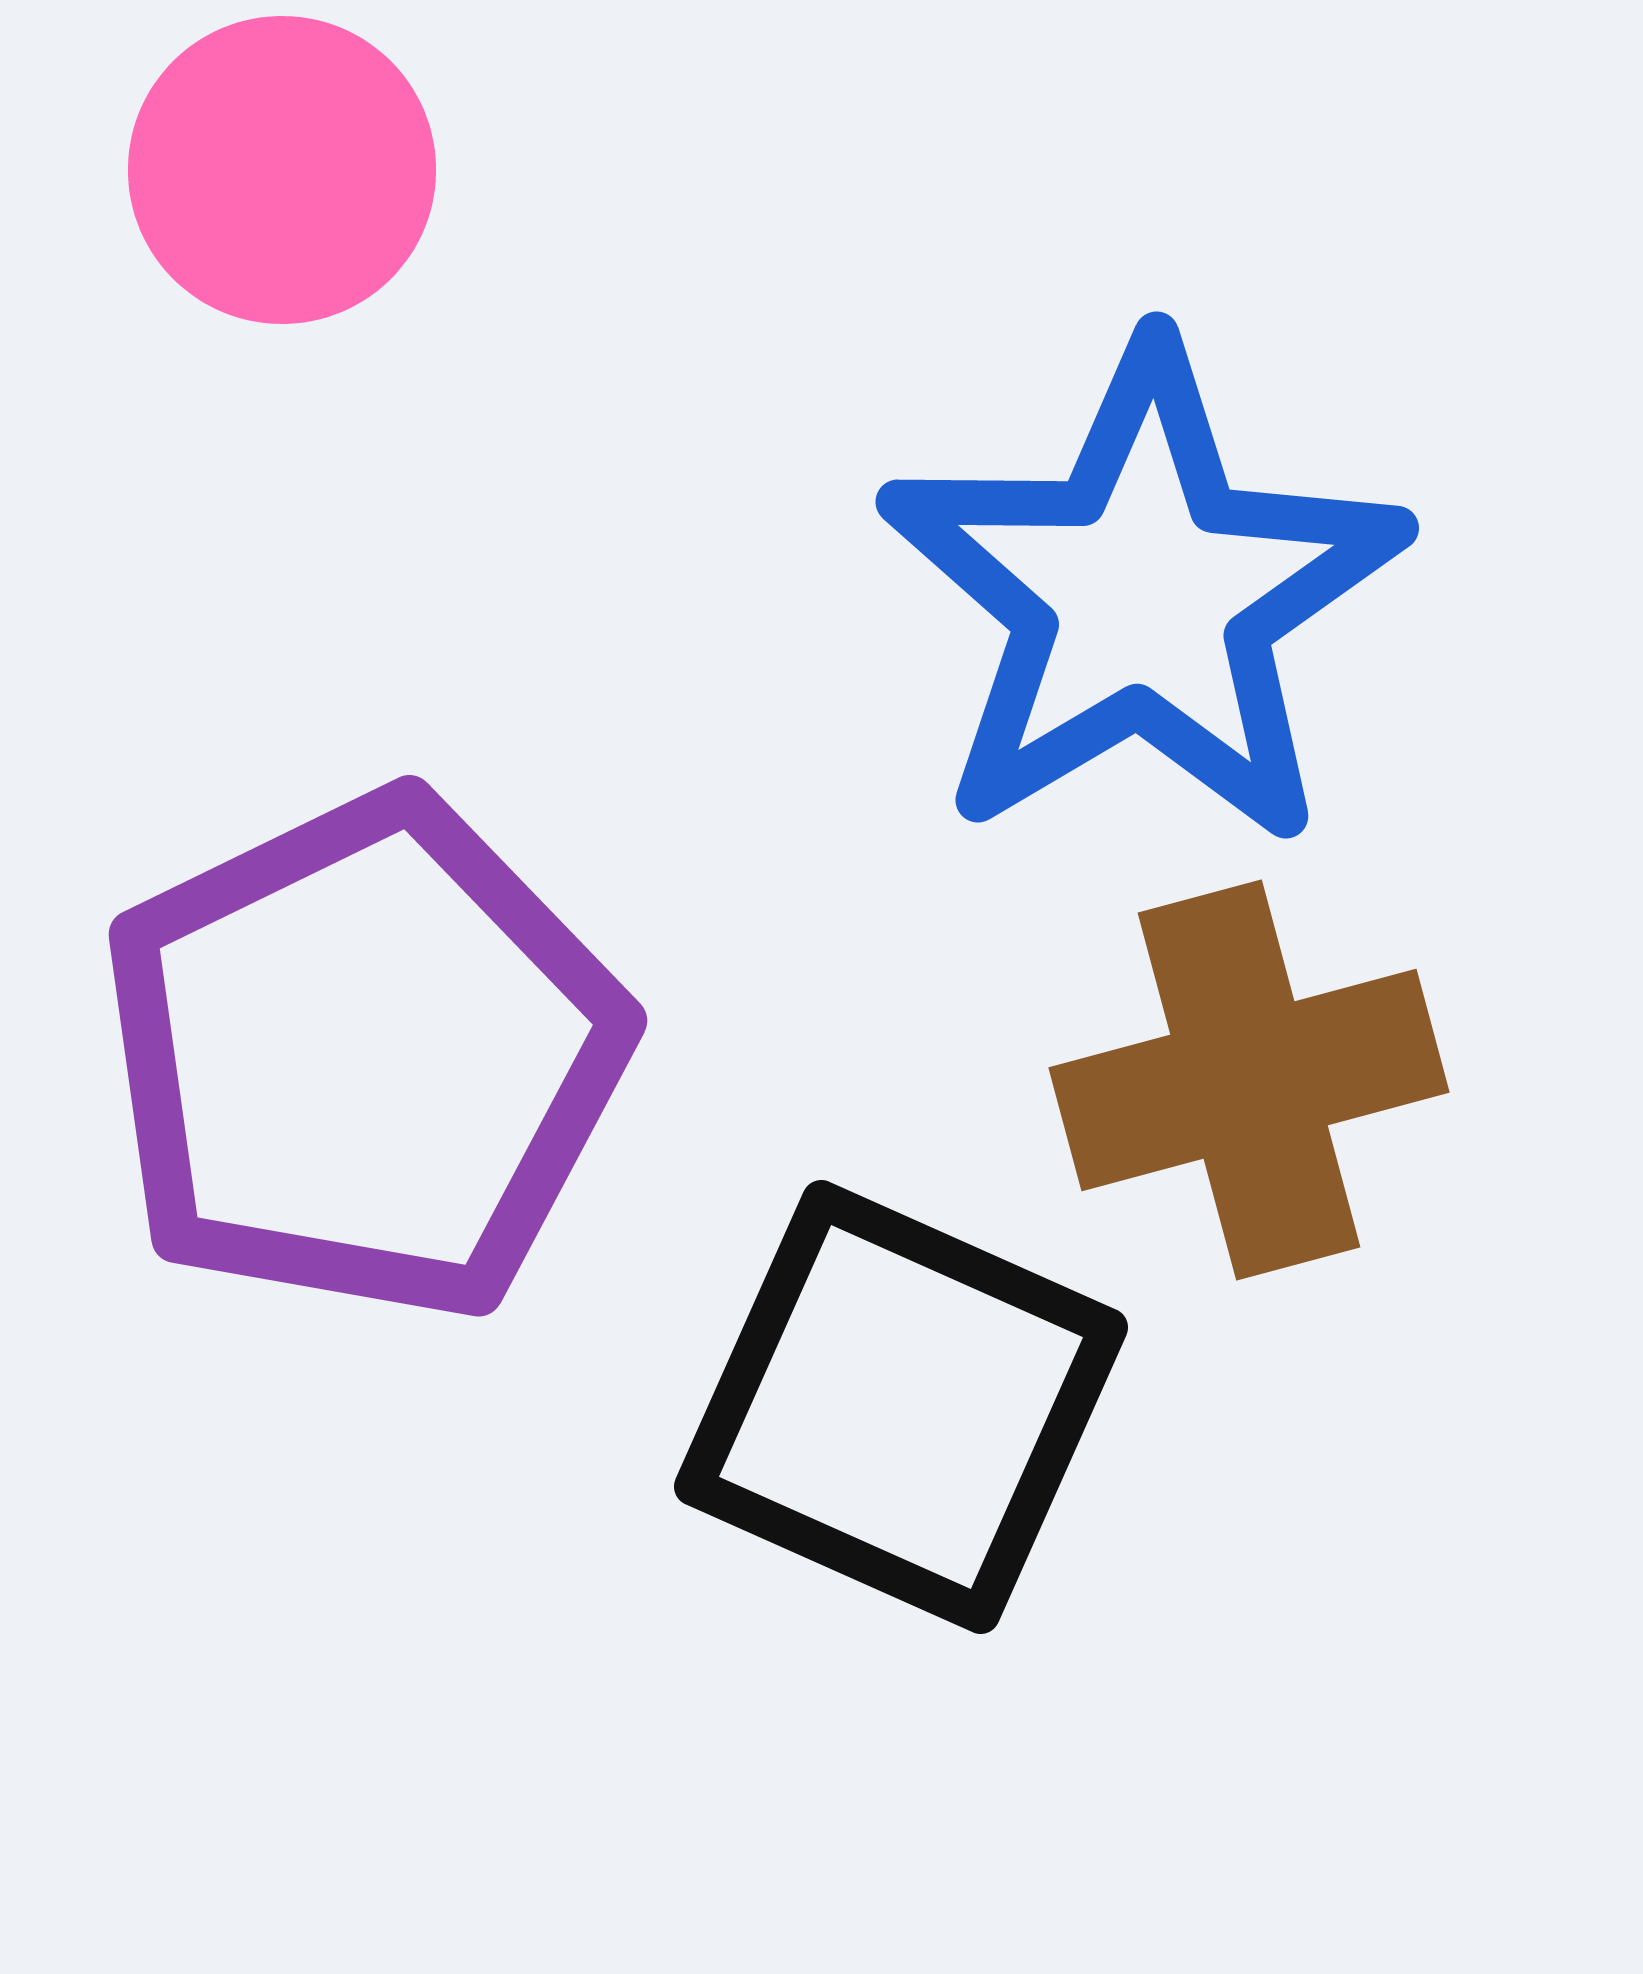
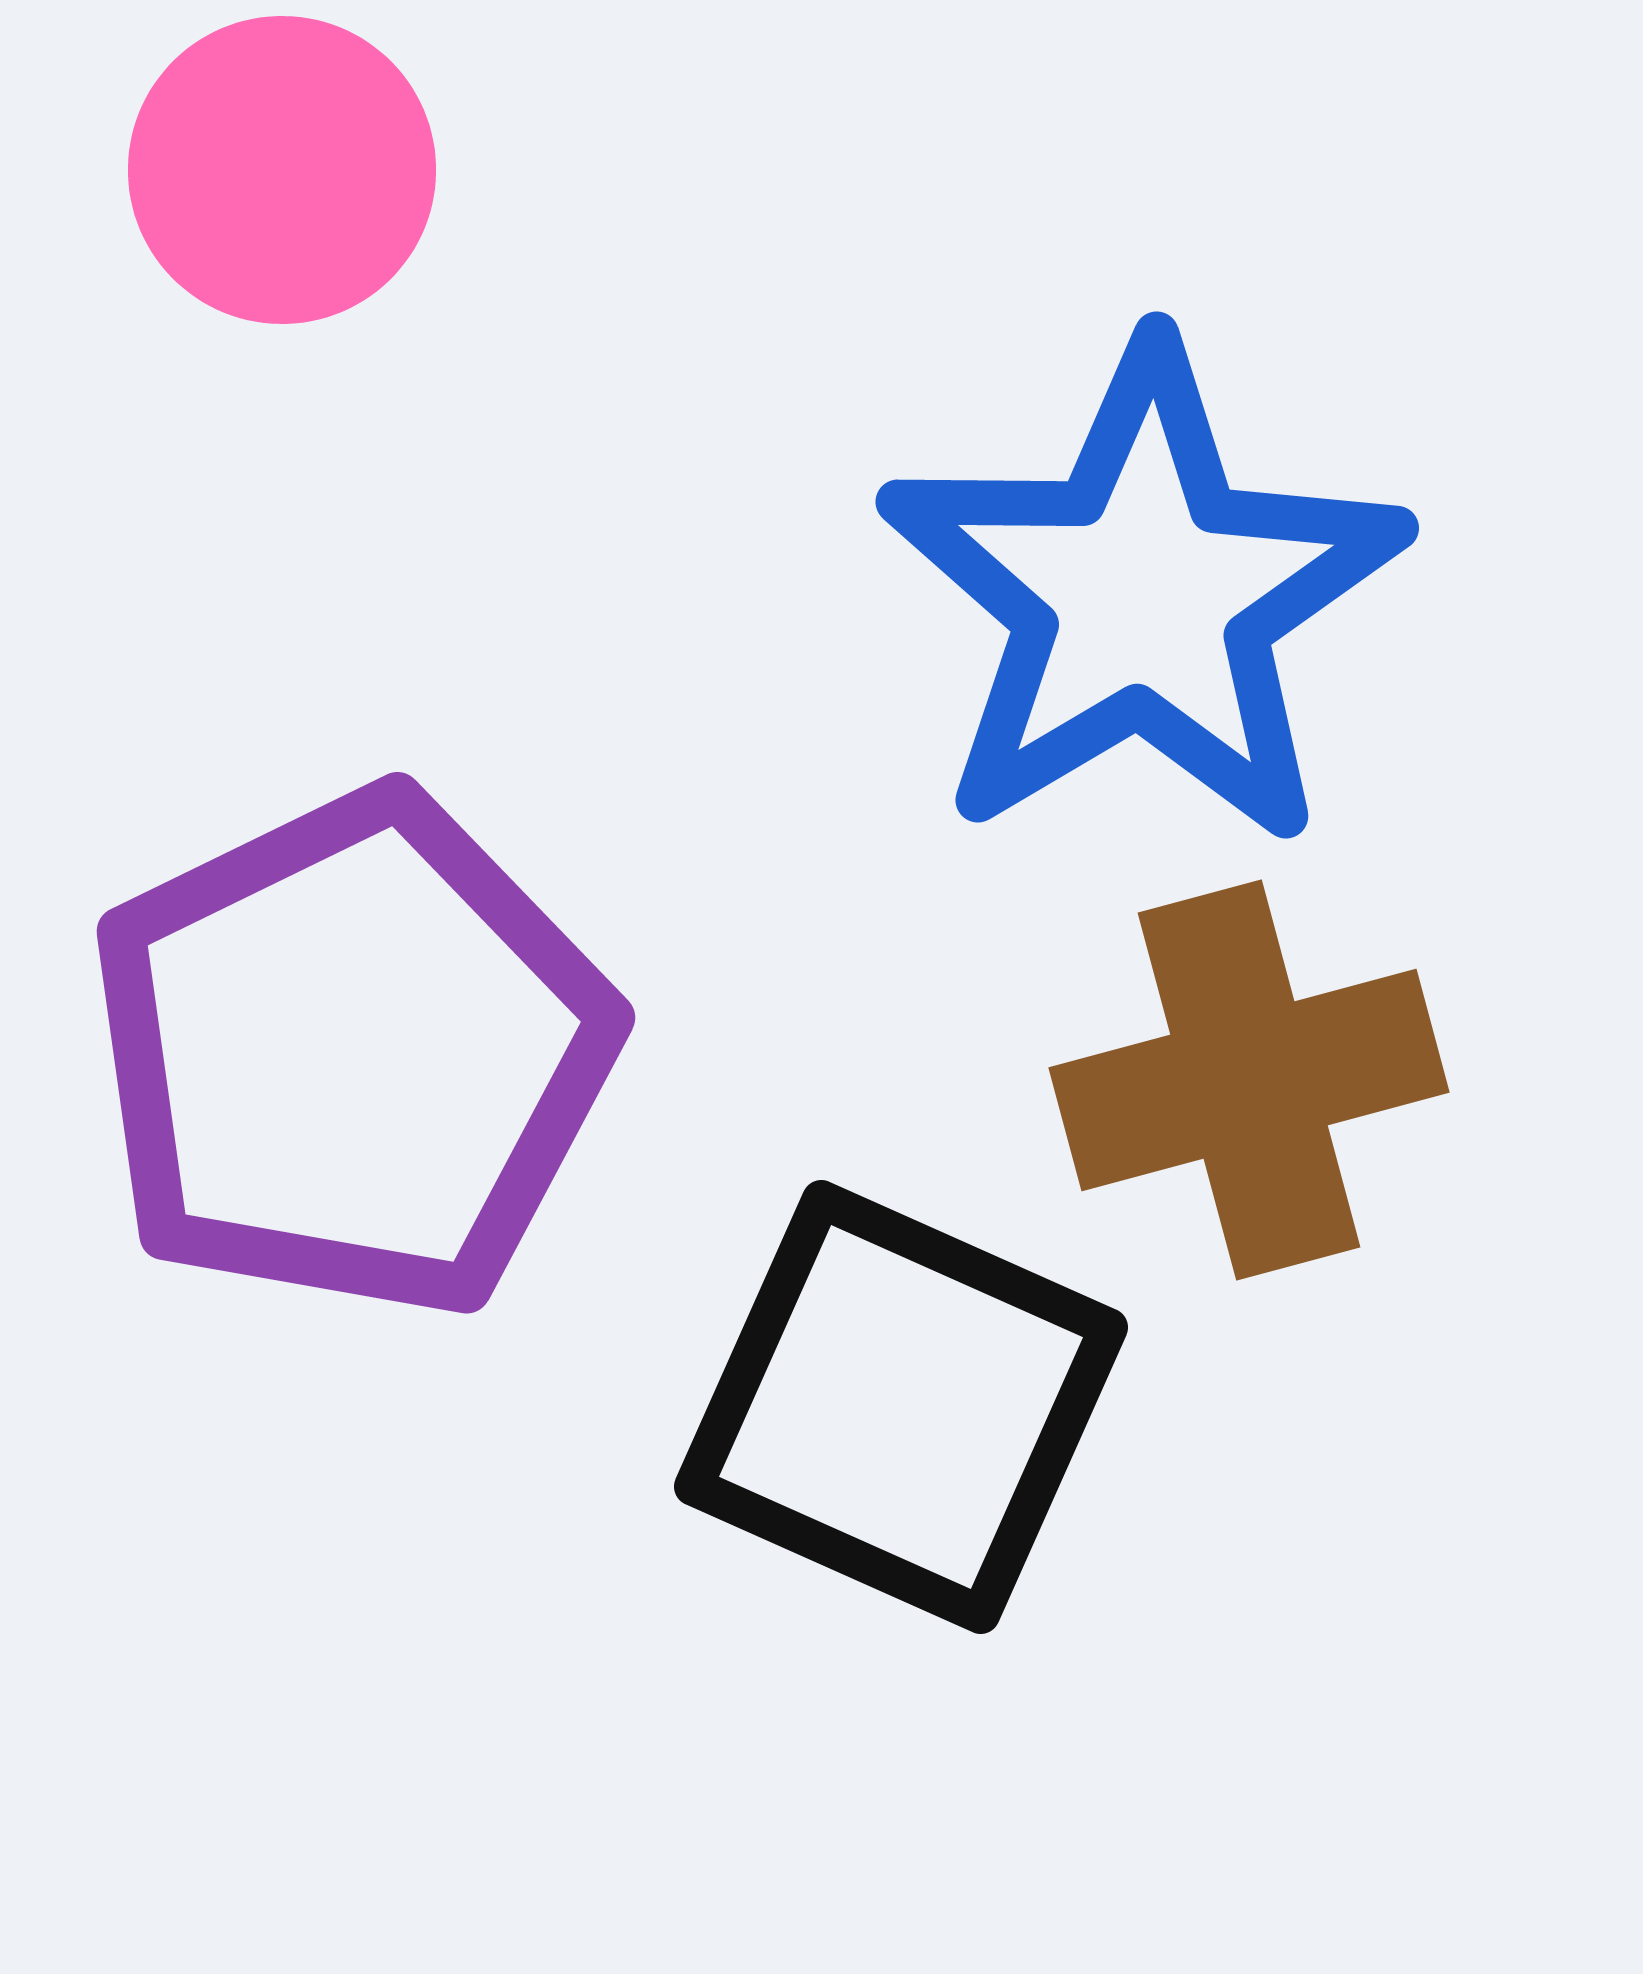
purple pentagon: moved 12 px left, 3 px up
